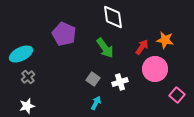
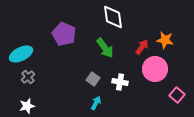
white cross: rotated 28 degrees clockwise
